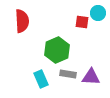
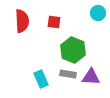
red square: moved 28 px left
green hexagon: moved 16 px right; rotated 15 degrees counterclockwise
